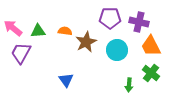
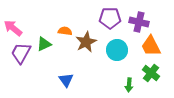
green triangle: moved 6 px right, 13 px down; rotated 21 degrees counterclockwise
